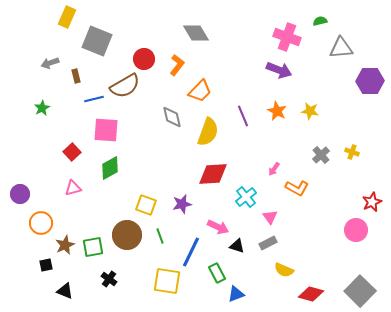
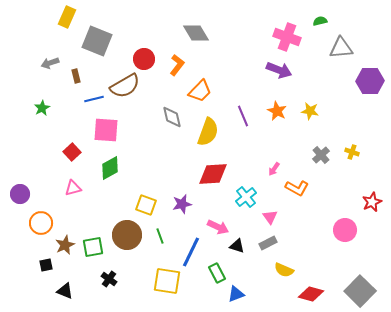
pink circle at (356, 230): moved 11 px left
